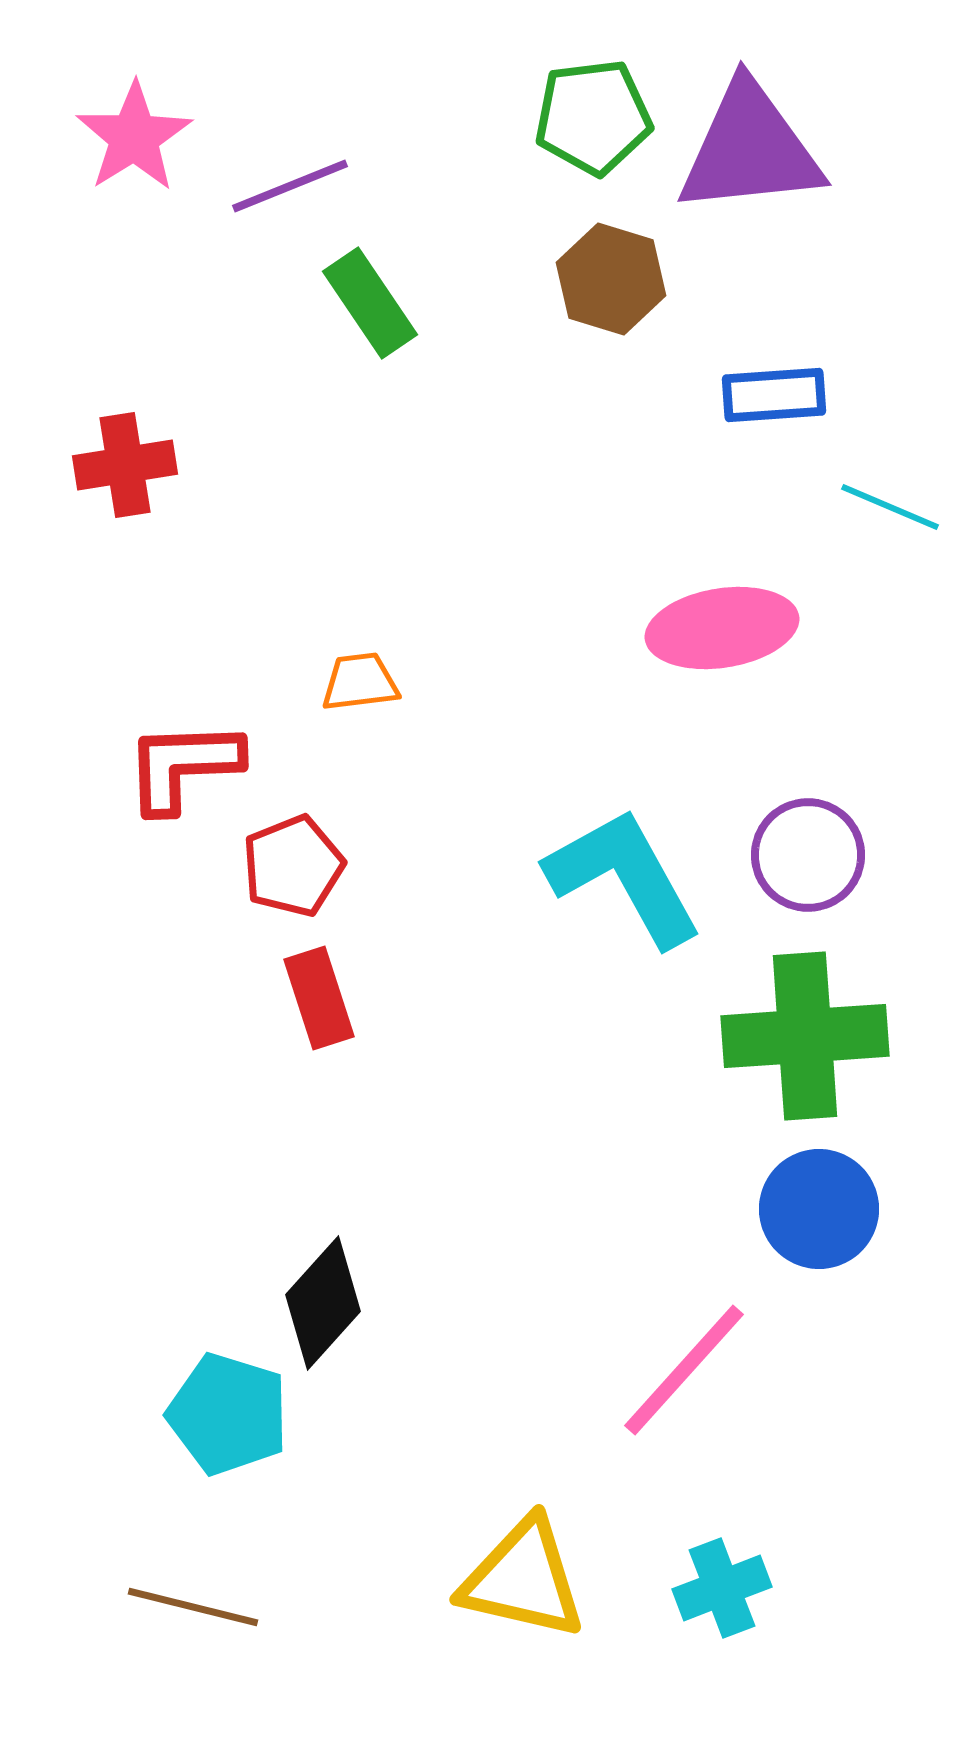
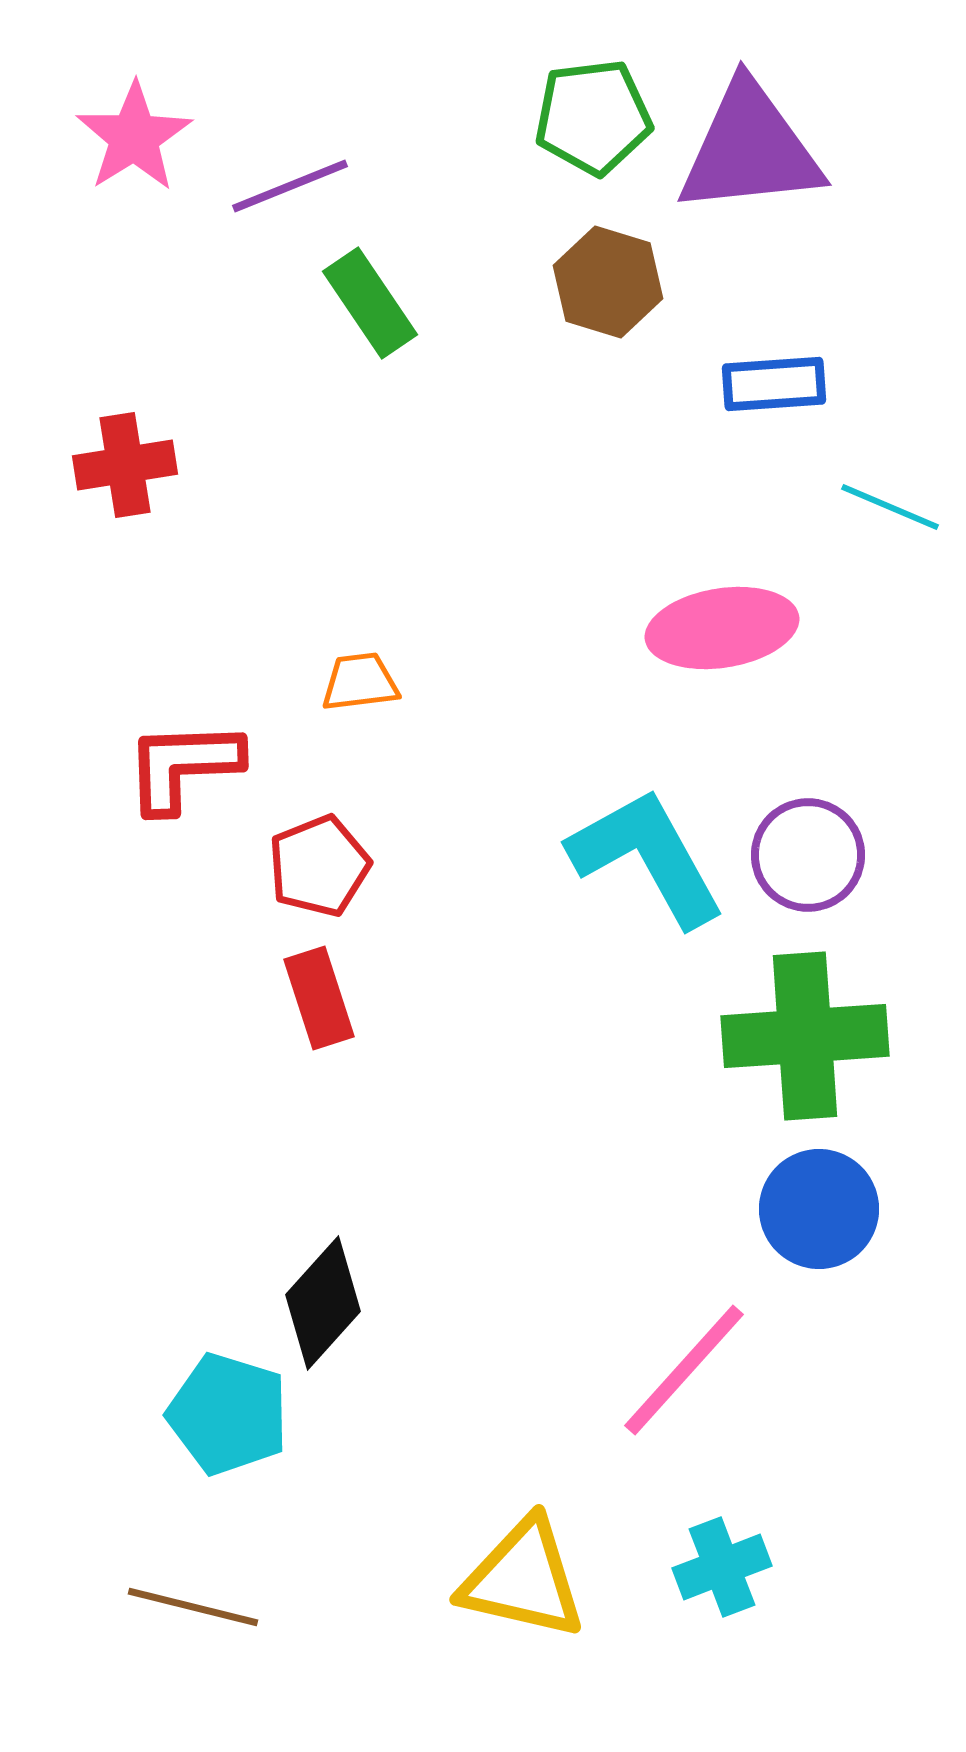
brown hexagon: moved 3 px left, 3 px down
blue rectangle: moved 11 px up
red pentagon: moved 26 px right
cyan L-shape: moved 23 px right, 20 px up
cyan cross: moved 21 px up
